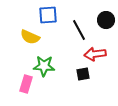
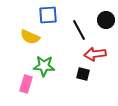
black square: rotated 24 degrees clockwise
